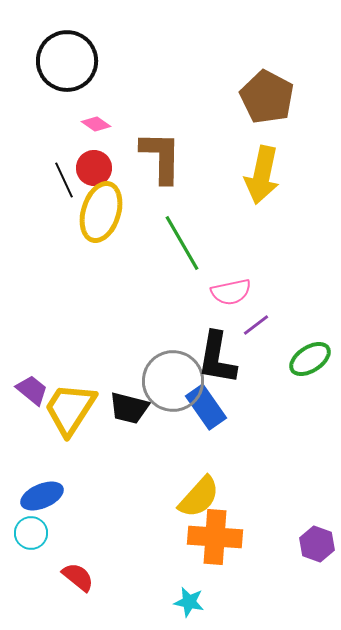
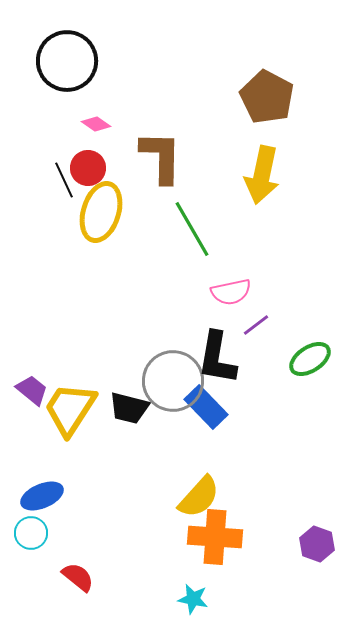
red circle: moved 6 px left
green line: moved 10 px right, 14 px up
blue rectangle: rotated 9 degrees counterclockwise
cyan star: moved 4 px right, 3 px up
